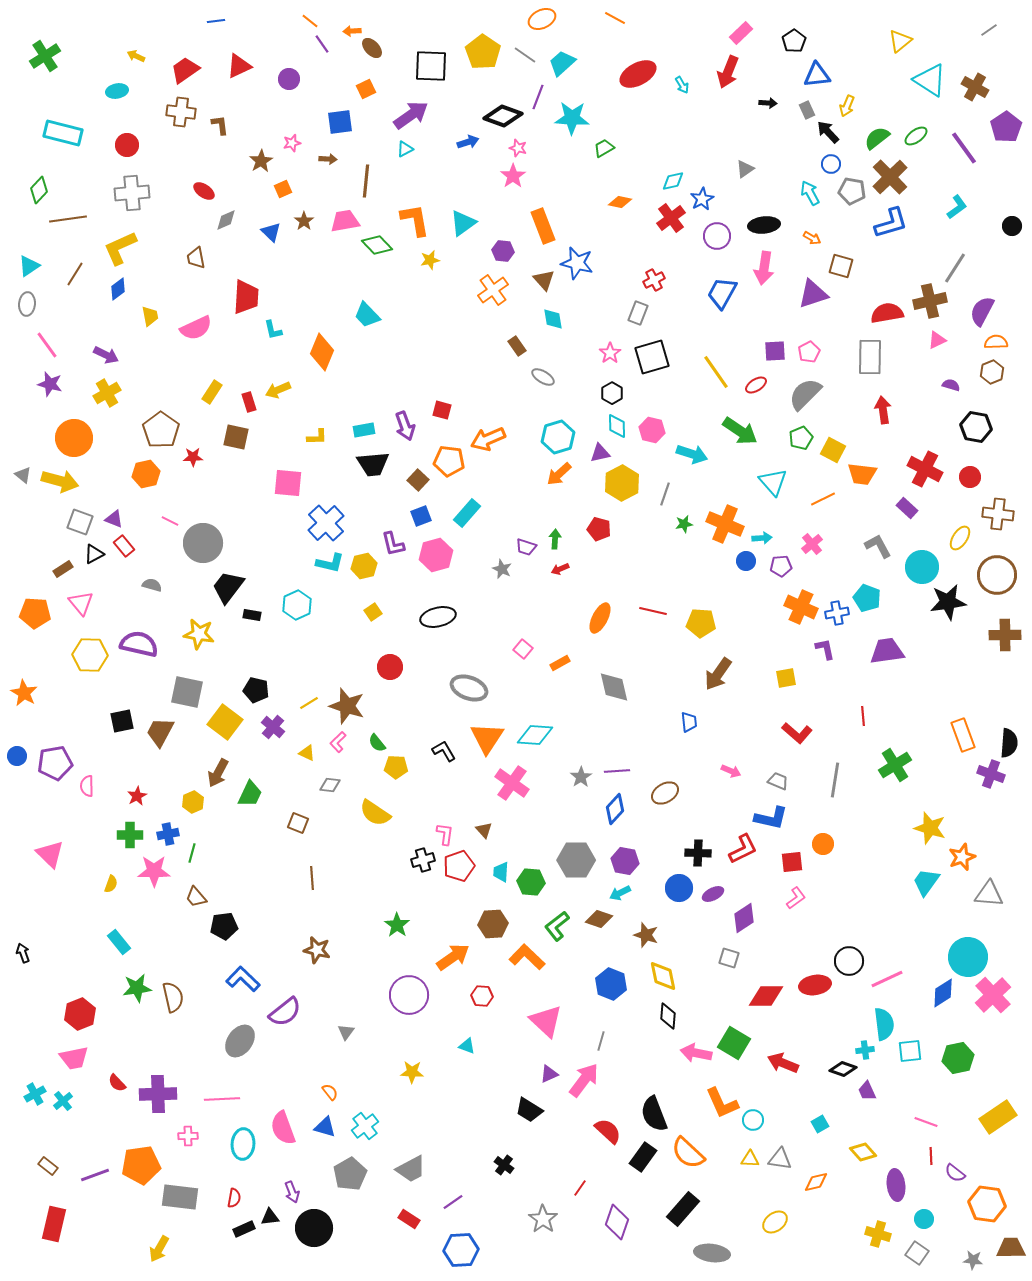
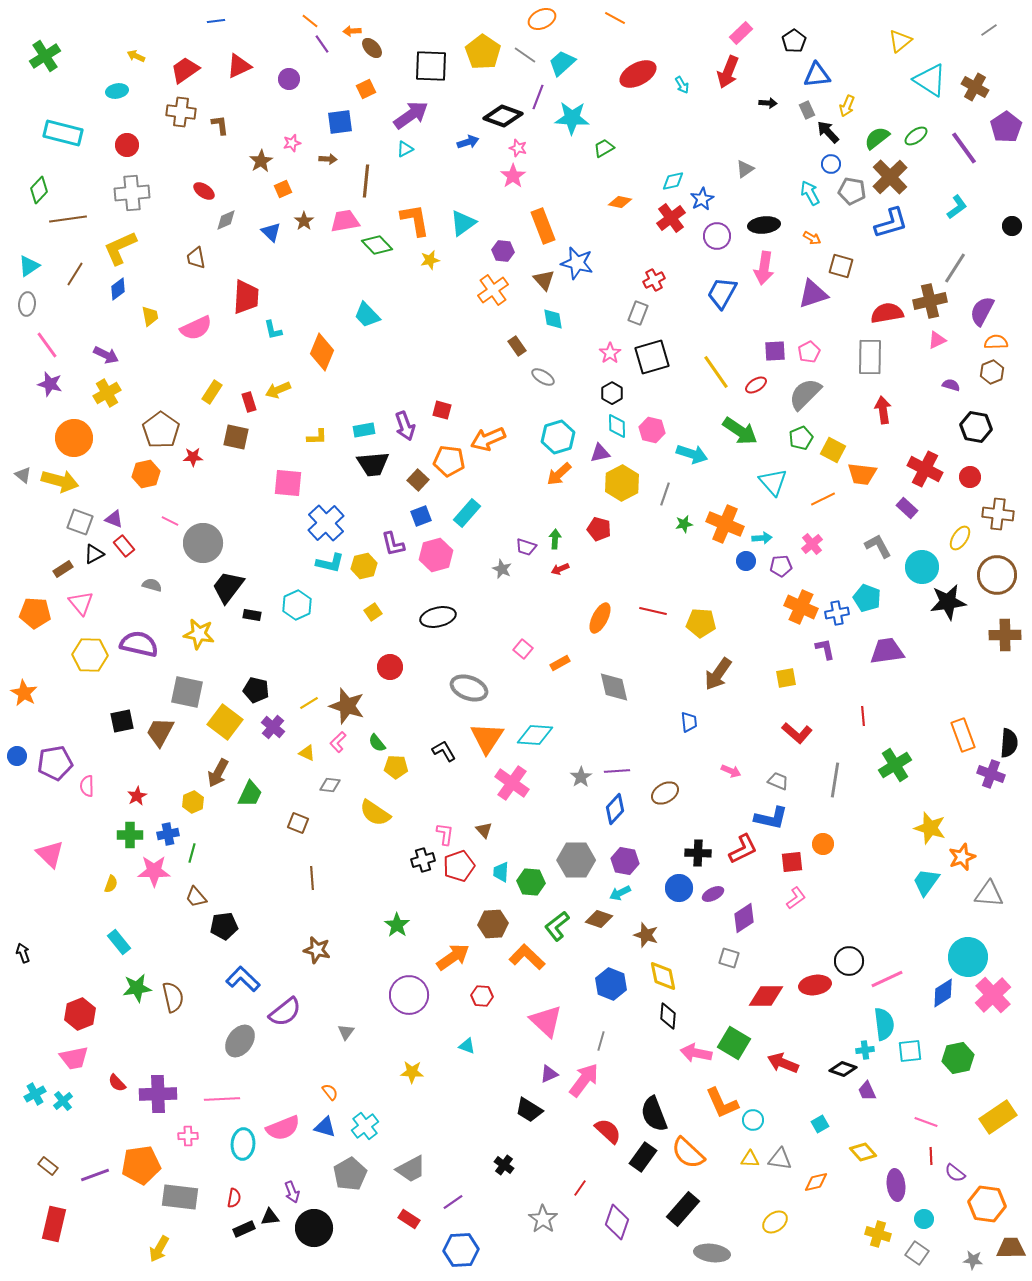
pink semicircle at (283, 1128): rotated 92 degrees counterclockwise
